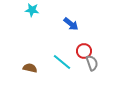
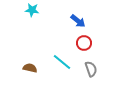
blue arrow: moved 7 px right, 3 px up
red circle: moved 8 px up
gray semicircle: moved 1 px left, 6 px down
